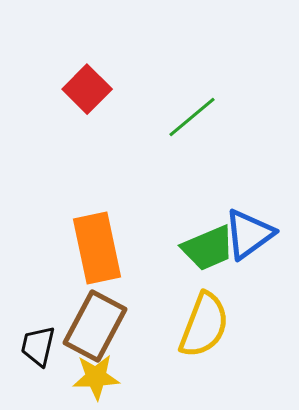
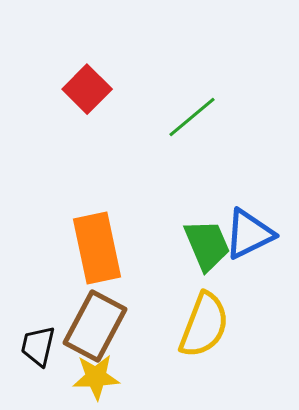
blue triangle: rotated 10 degrees clockwise
green trapezoid: moved 1 px left, 3 px up; rotated 90 degrees counterclockwise
